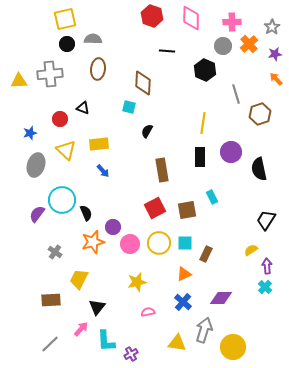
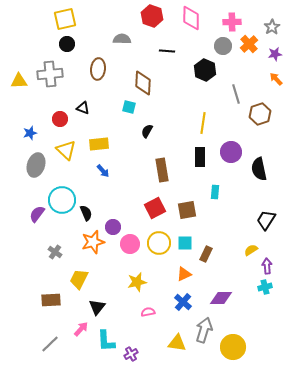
gray semicircle at (93, 39): moved 29 px right
cyan rectangle at (212, 197): moved 3 px right, 5 px up; rotated 32 degrees clockwise
cyan cross at (265, 287): rotated 32 degrees clockwise
